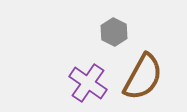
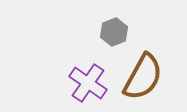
gray hexagon: rotated 12 degrees clockwise
